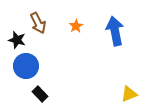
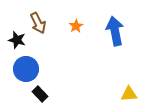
blue circle: moved 3 px down
yellow triangle: rotated 18 degrees clockwise
